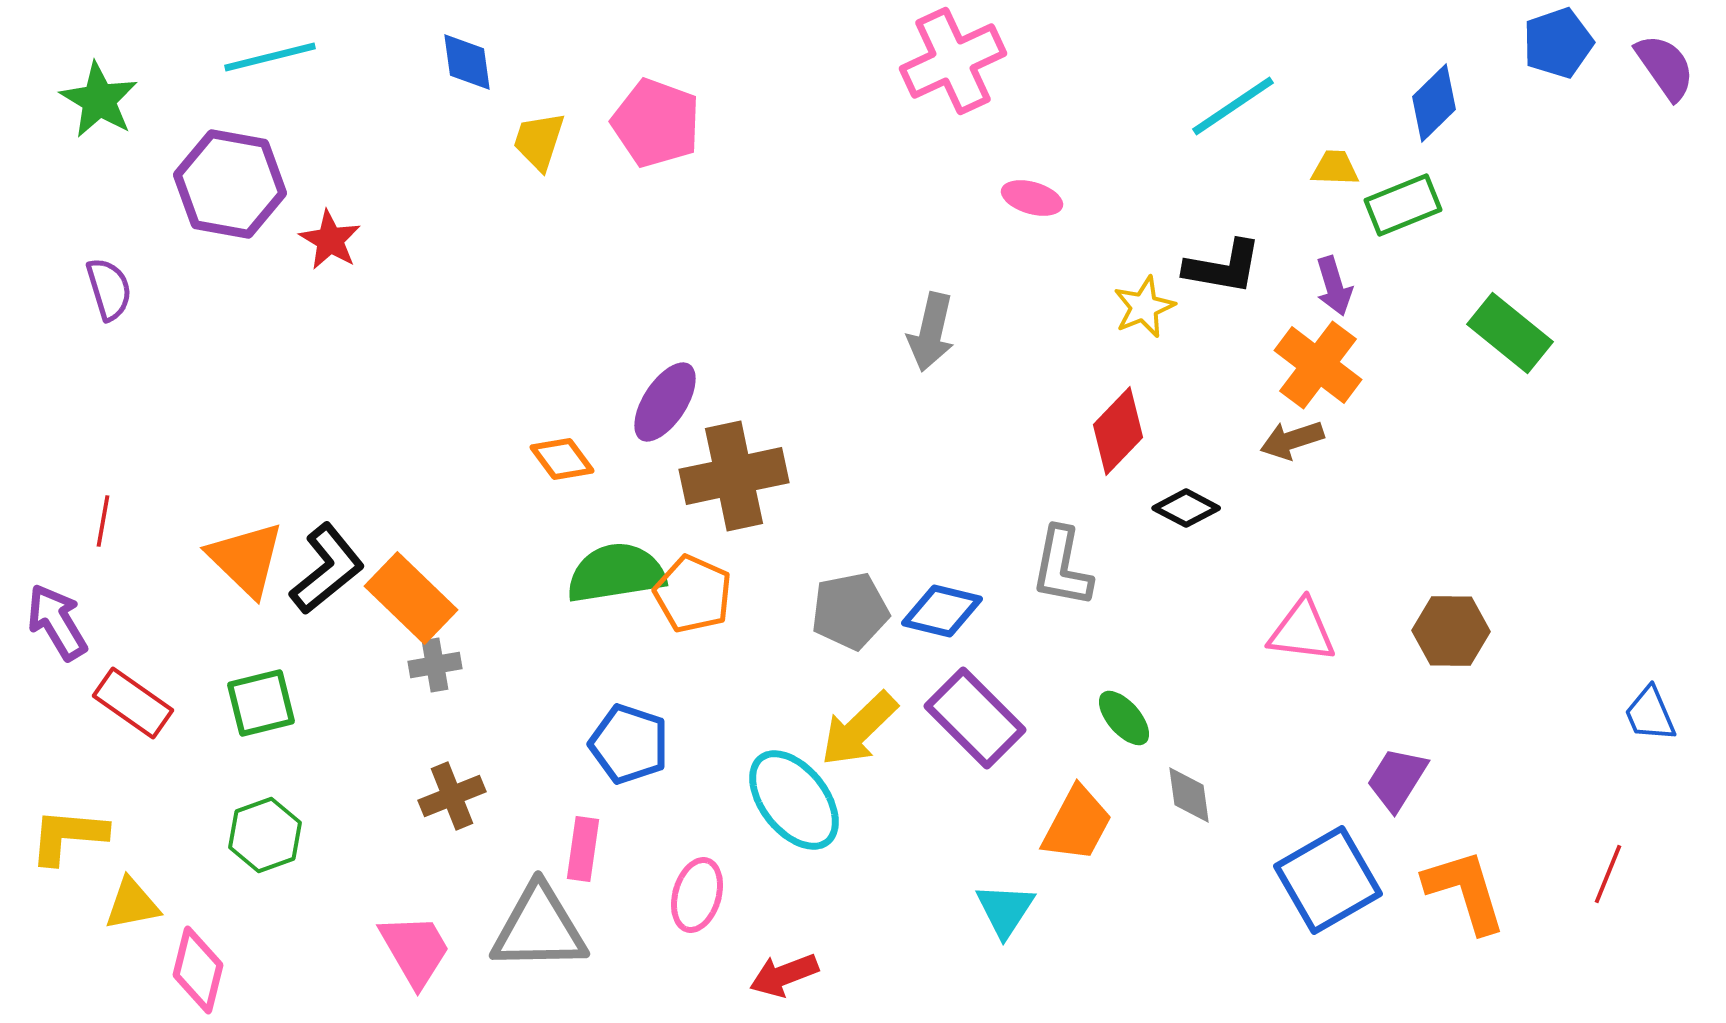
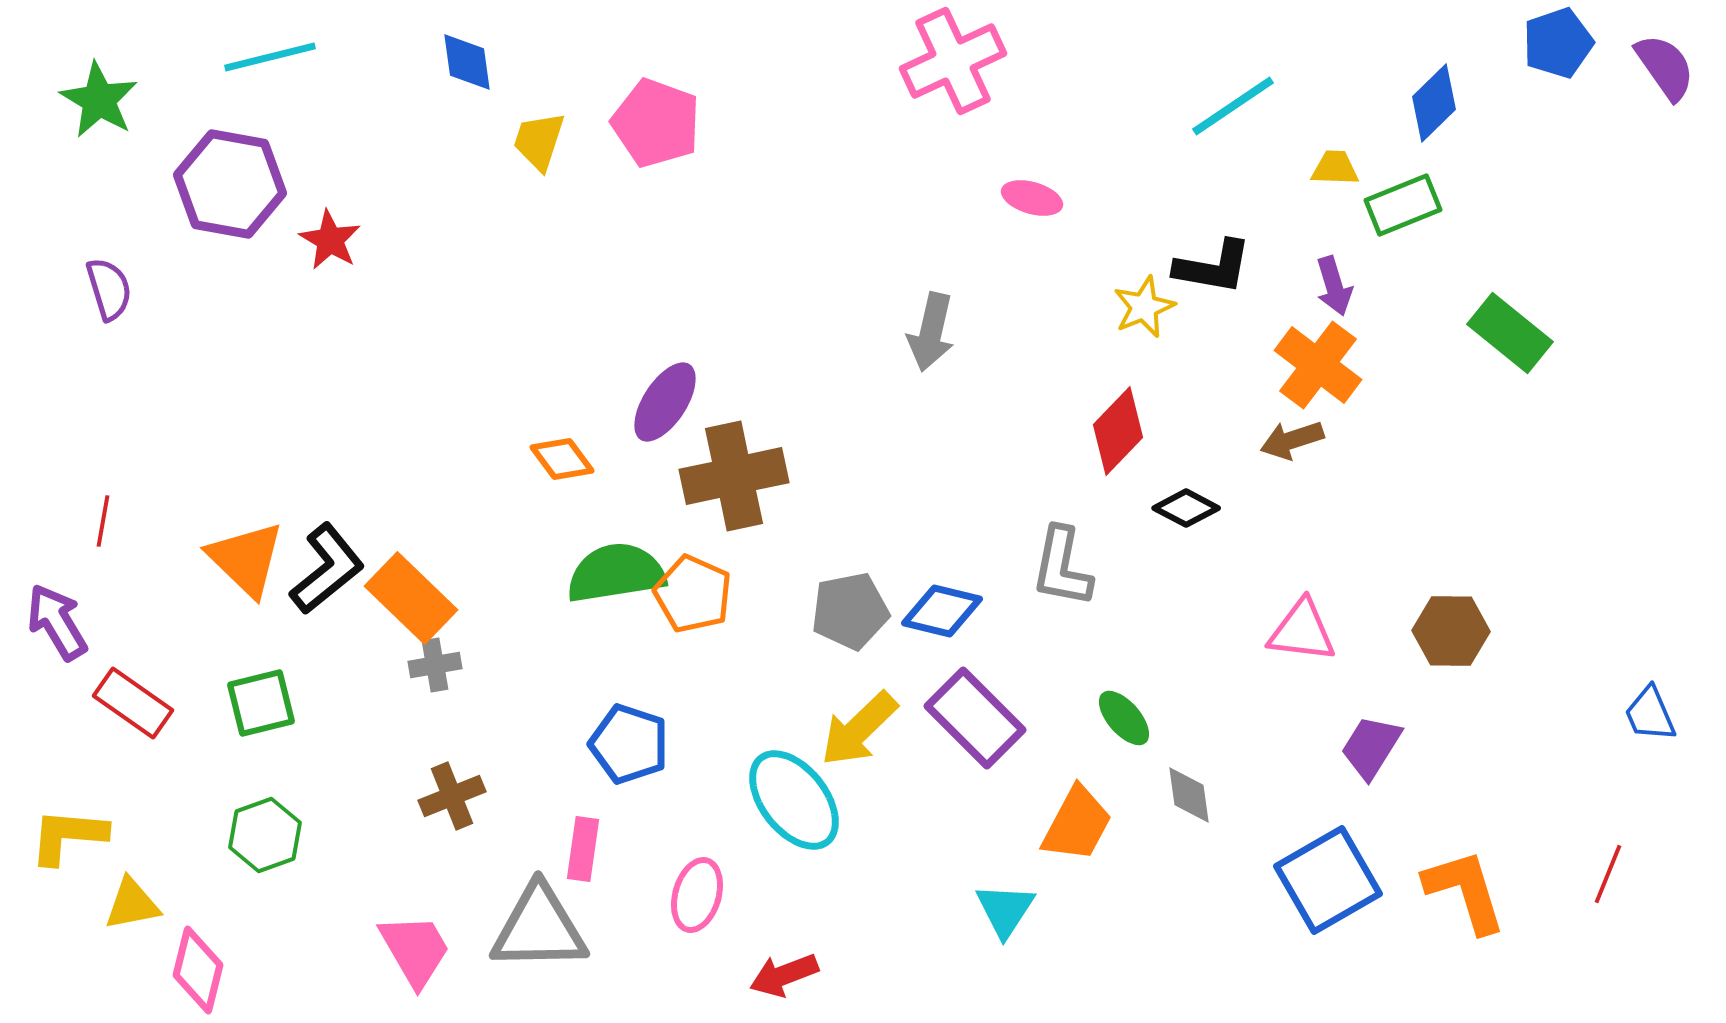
black L-shape at (1223, 267): moved 10 px left
purple trapezoid at (1397, 779): moved 26 px left, 32 px up
